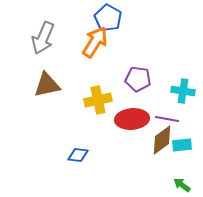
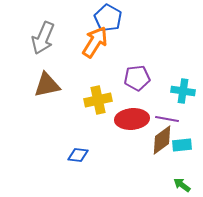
purple pentagon: moved 1 px left, 1 px up; rotated 15 degrees counterclockwise
